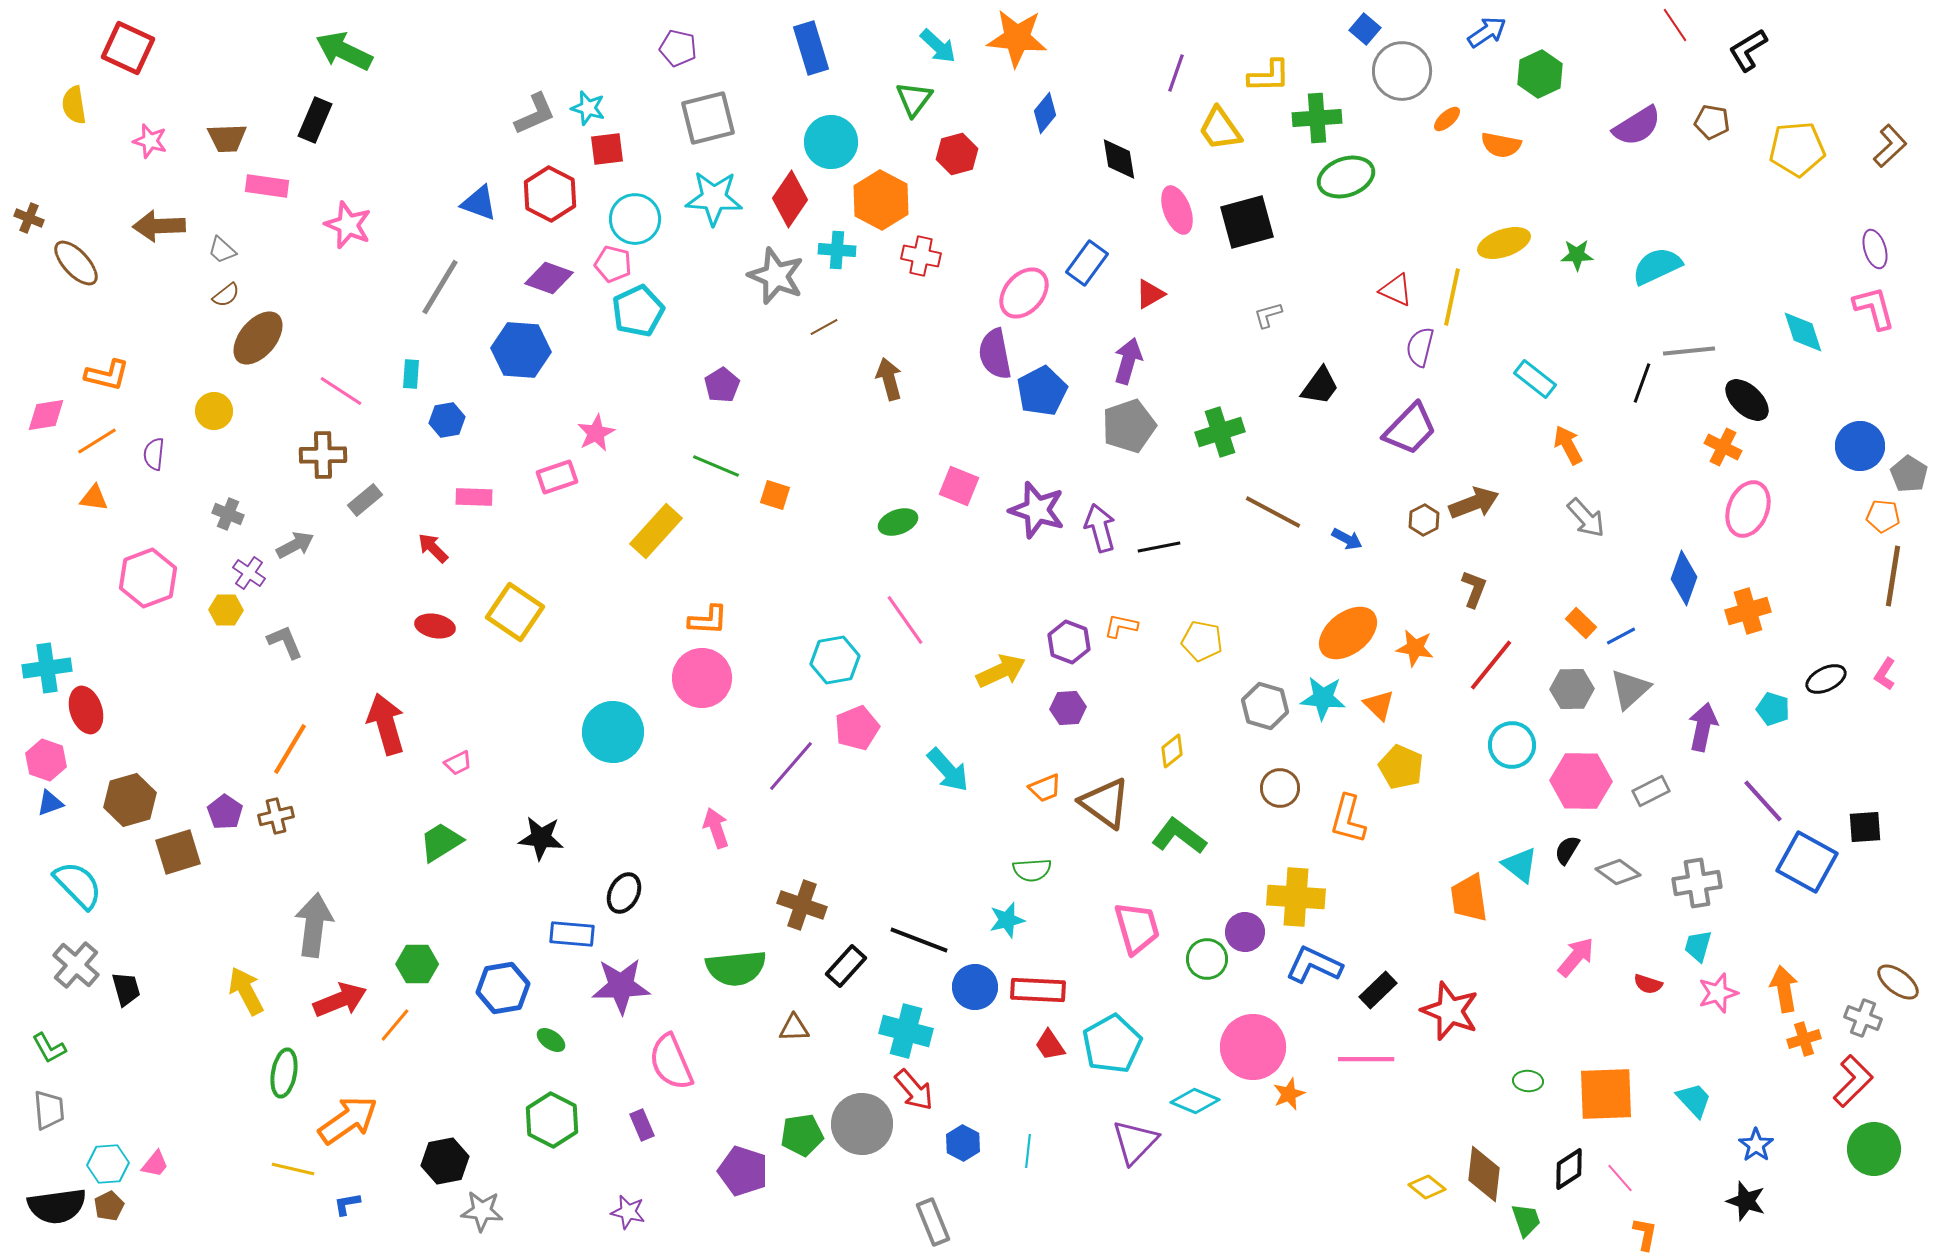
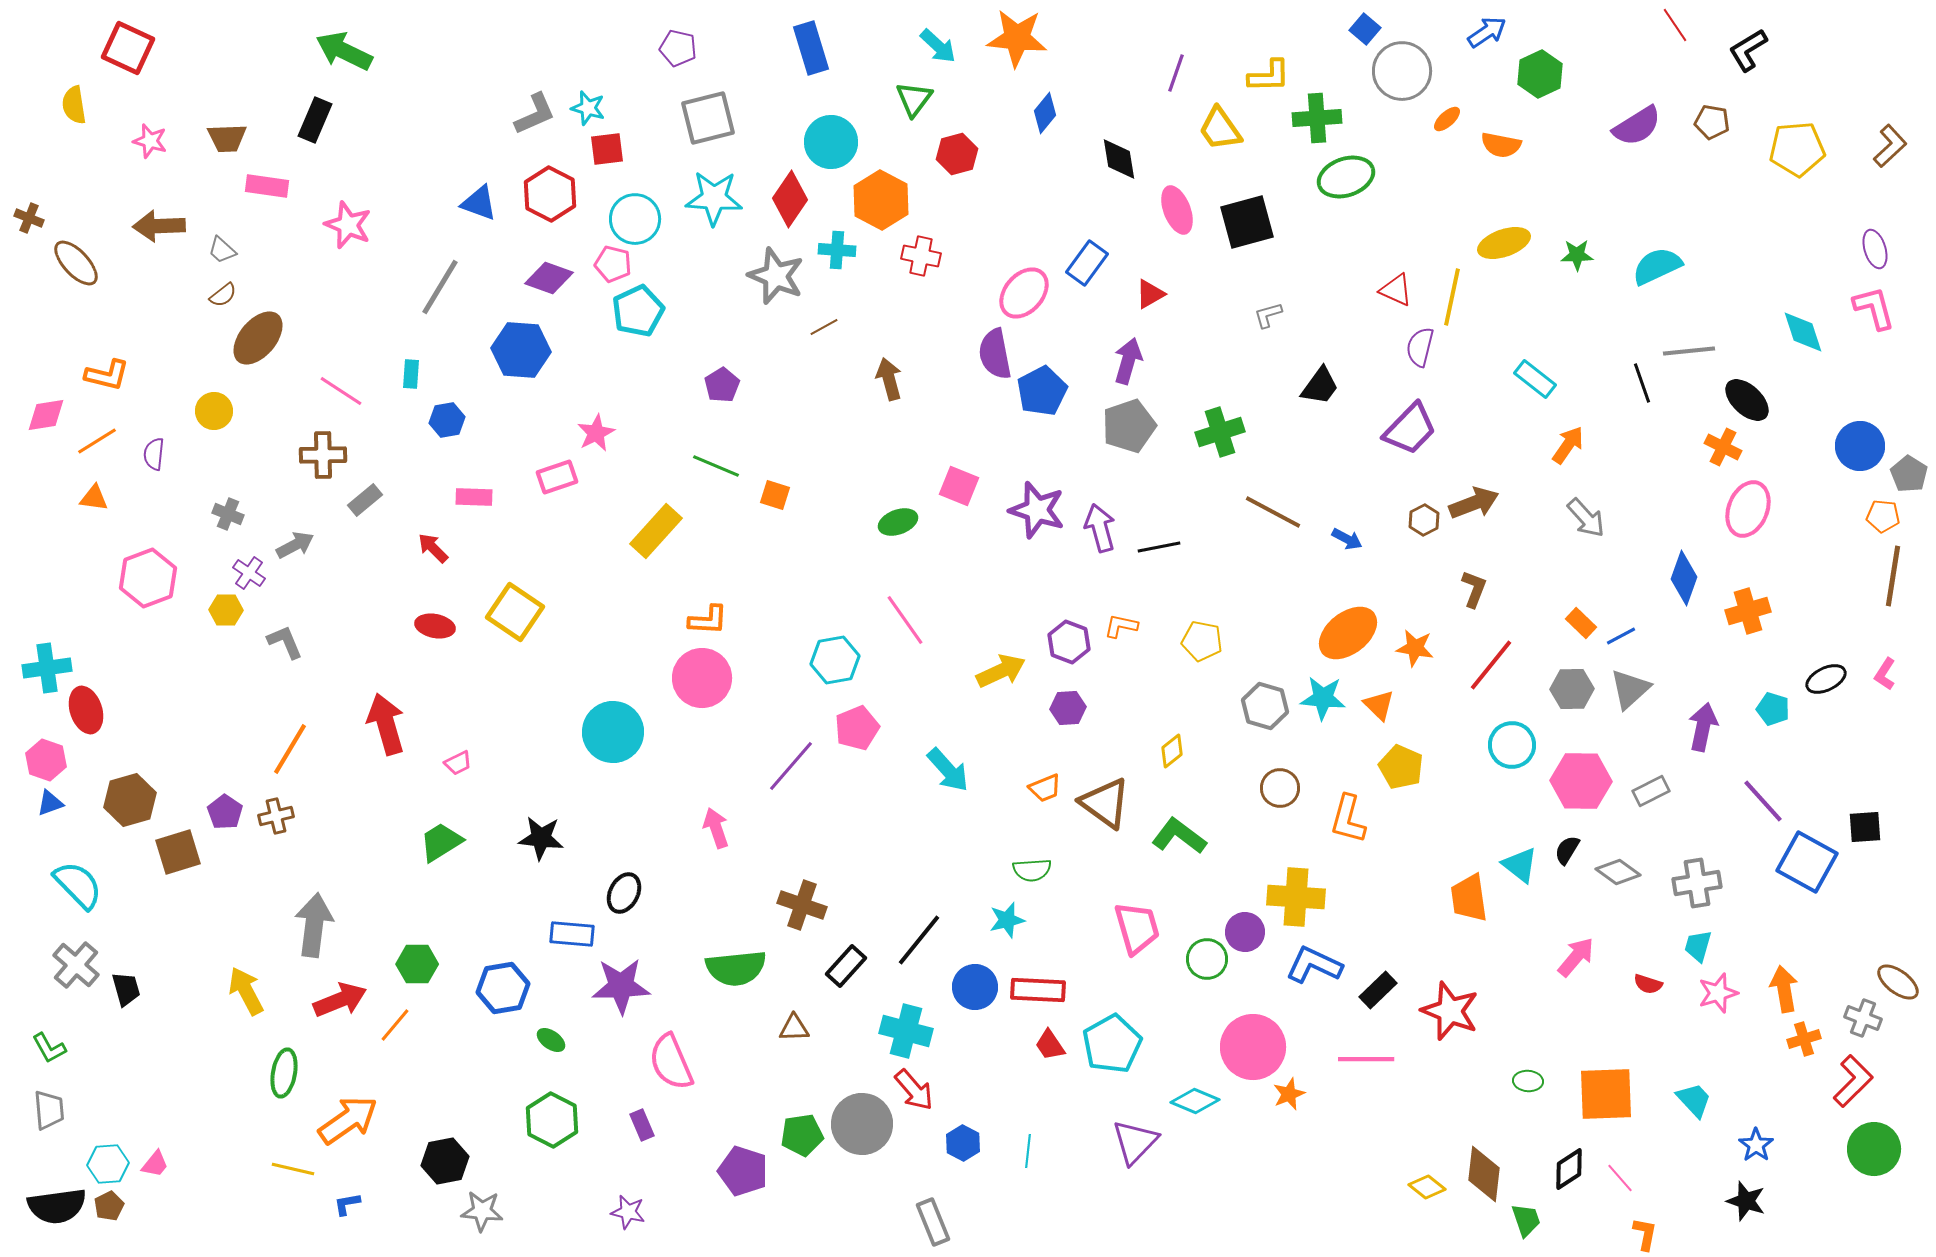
brown semicircle at (226, 295): moved 3 px left
black line at (1642, 383): rotated 39 degrees counterclockwise
orange arrow at (1568, 445): rotated 63 degrees clockwise
black line at (919, 940): rotated 72 degrees counterclockwise
